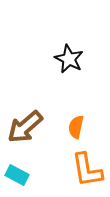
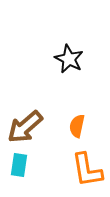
orange semicircle: moved 1 px right, 1 px up
cyan rectangle: moved 2 px right, 10 px up; rotated 70 degrees clockwise
